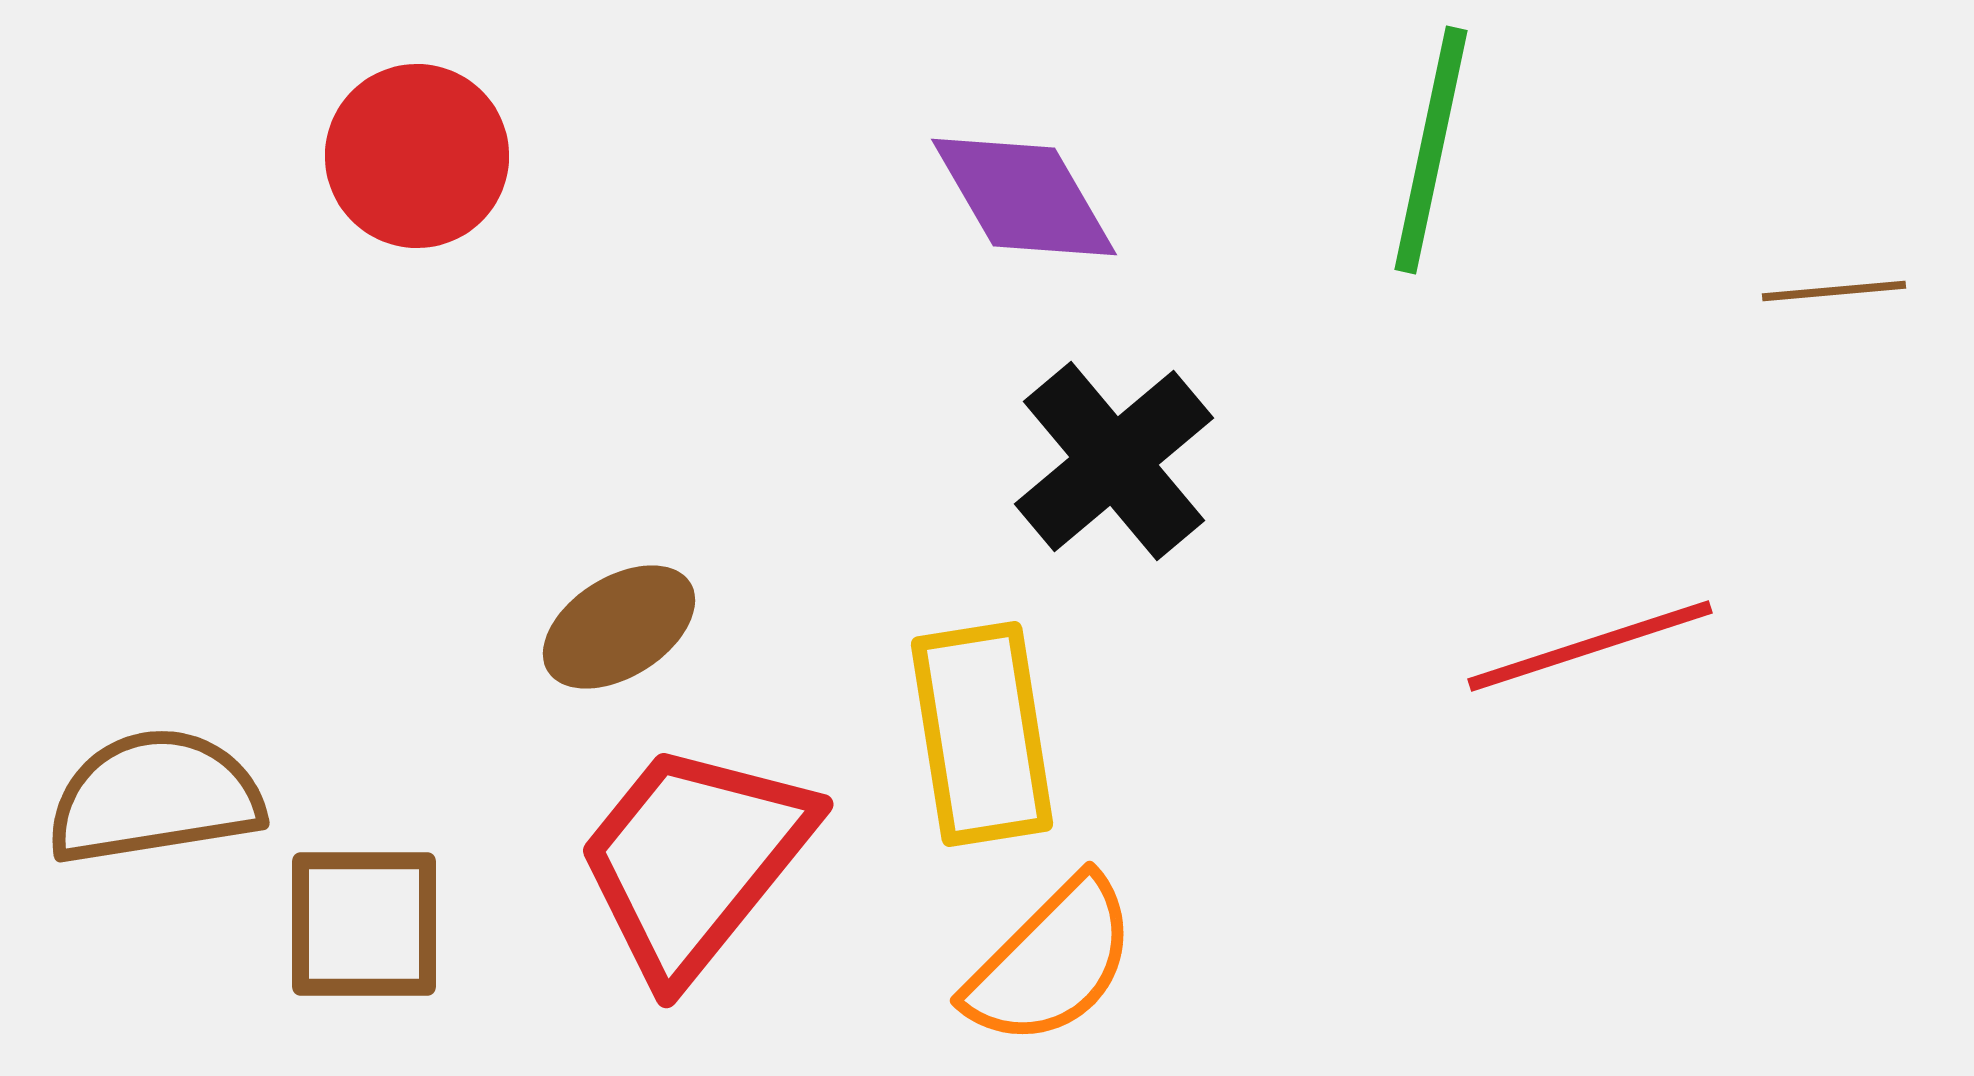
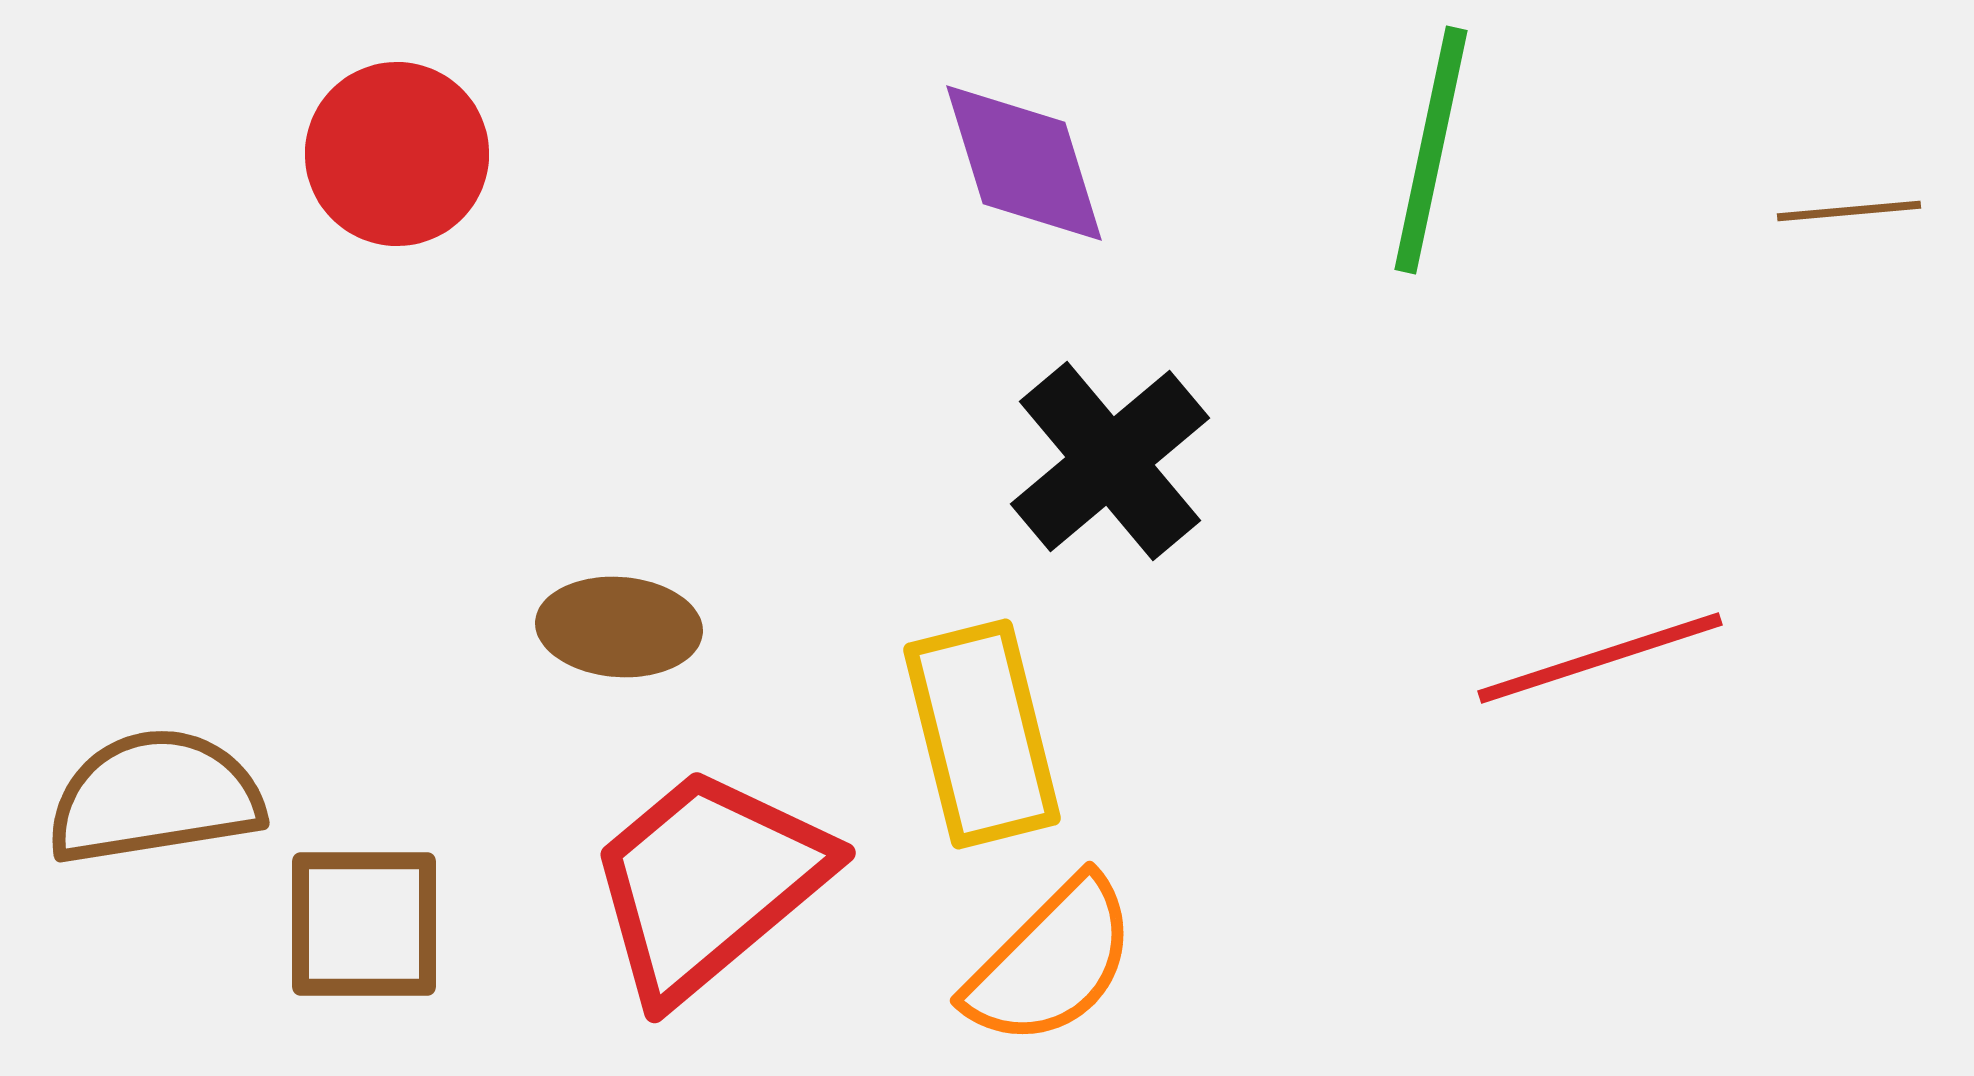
red circle: moved 20 px left, 2 px up
purple diamond: moved 34 px up; rotated 13 degrees clockwise
brown line: moved 15 px right, 80 px up
black cross: moved 4 px left
brown ellipse: rotated 36 degrees clockwise
red line: moved 10 px right, 12 px down
yellow rectangle: rotated 5 degrees counterclockwise
red trapezoid: moved 14 px right, 23 px down; rotated 11 degrees clockwise
